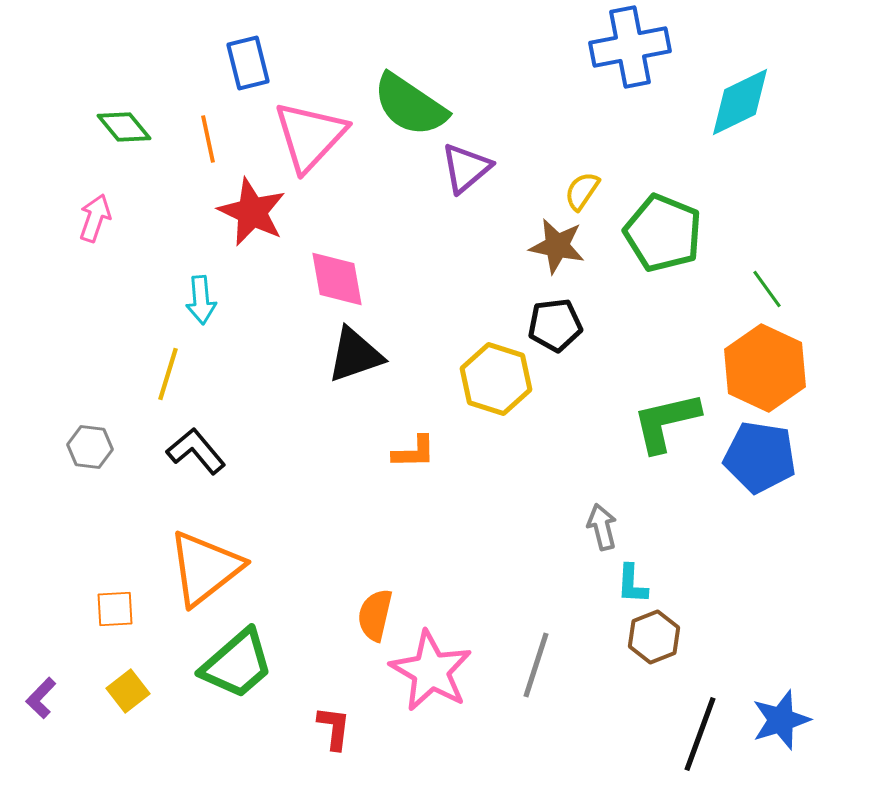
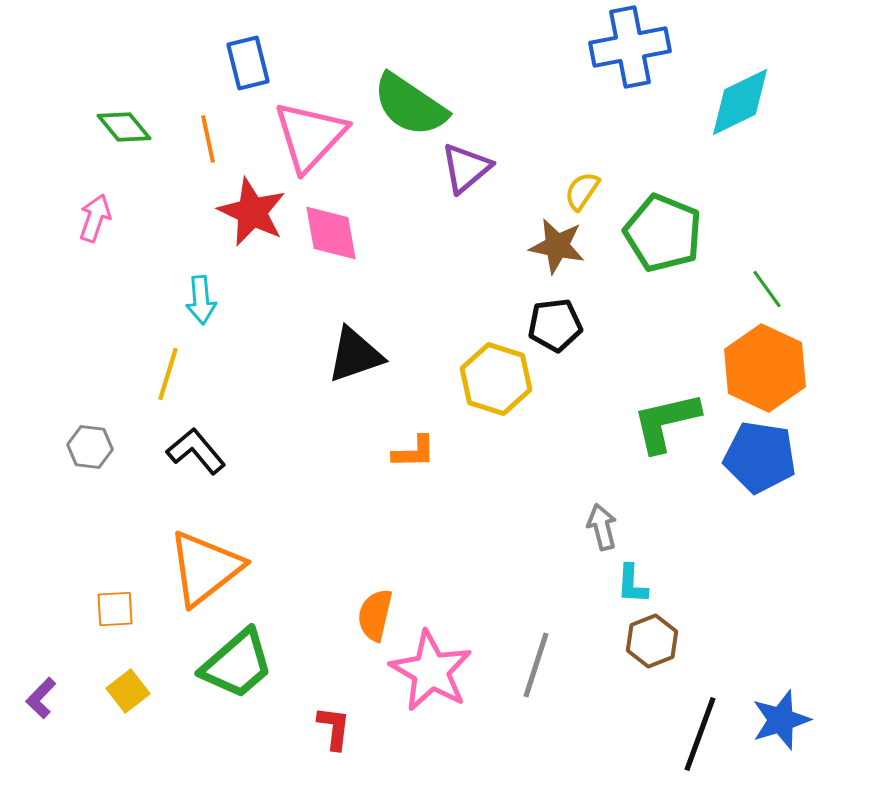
pink diamond: moved 6 px left, 46 px up
brown hexagon: moved 2 px left, 4 px down
